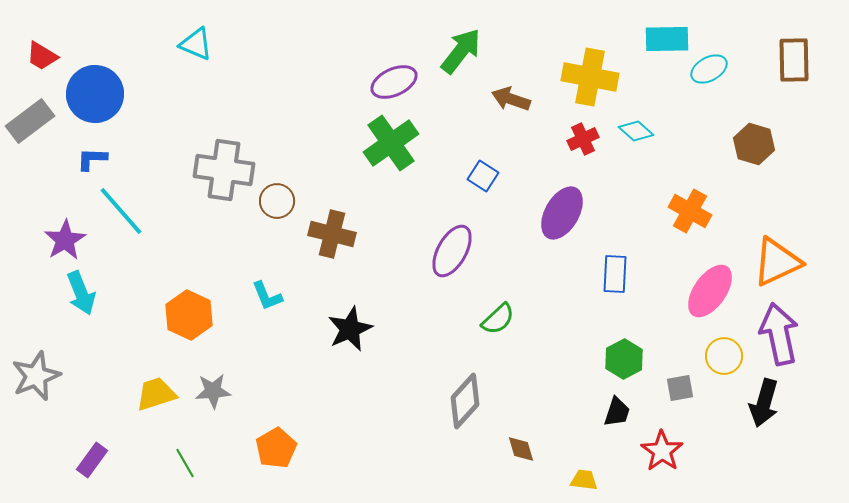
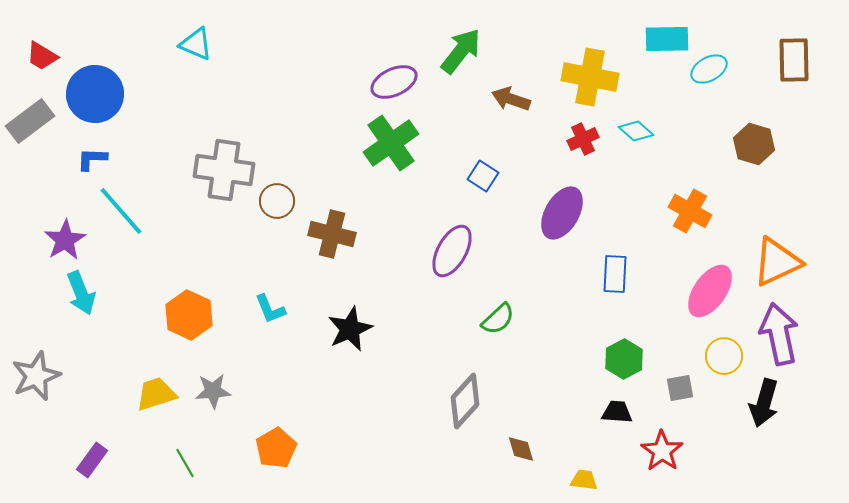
cyan L-shape at (267, 296): moved 3 px right, 13 px down
black trapezoid at (617, 412): rotated 104 degrees counterclockwise
